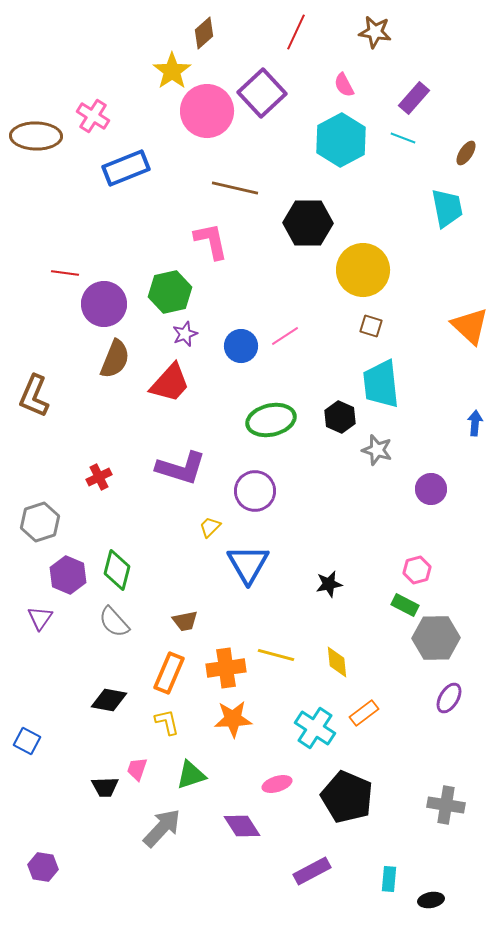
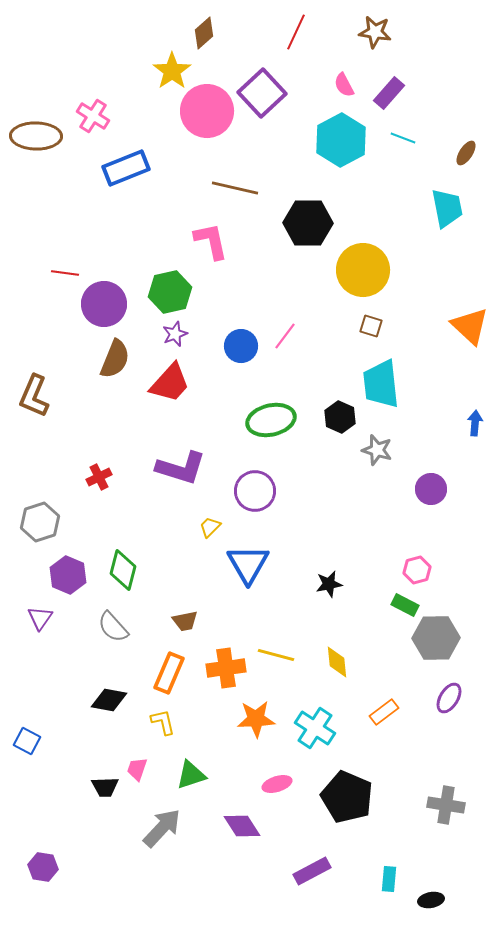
purple rectangle at (414, 98): moved 25 px left, 5 px up
purple star at (185, 334): moved 10 px left
pink line at (285, 336): rotated 20 degrees counterclockwise
green diamond at (117, 570): moved 6 px right
gray semicircle at (114, 622): moved 1 px left, 5 px down
orange rectangle at (364, 713): moved 20 px right, 1 px up
orange star at (233, 719): moved 23 px right
yellow L-shape at (167, 722): moved 4 px left
